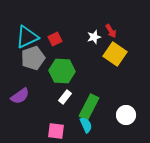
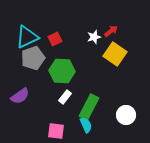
red arrow: rotated 96 degrees counterclockwise
